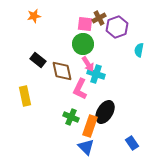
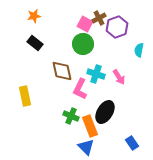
pink square: rotated 21 degrees clockwise
black rectangle: moved 3 px left, 17 px up
pink arrow: moved 31 px right, 13 px down
green cross: moved 1 px up
orange rectangle: rotated 40 degrees counterclockwise
